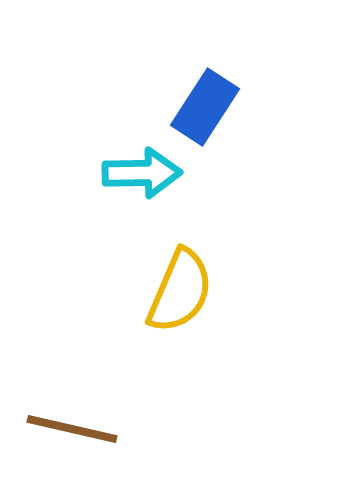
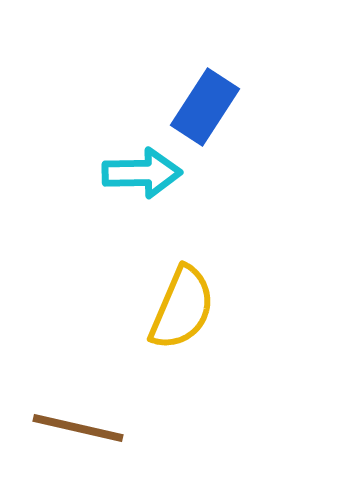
yellow semicircle: moved 2 px right, 17 px down
brown line: moved 6 px right, 1 px up
